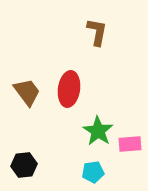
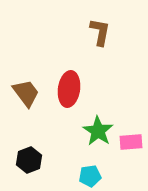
brown L-shape: moved 3 px right
brown trapezoid: moved 1 px left, 1 px down
pink rectangle: moved 1 px right, 2 px up
black hexagon: moved 5 px right, 5 px up; rotated 15 degrees counterclockwise
cyan pentagon: moved 3 px left, 4 px down
